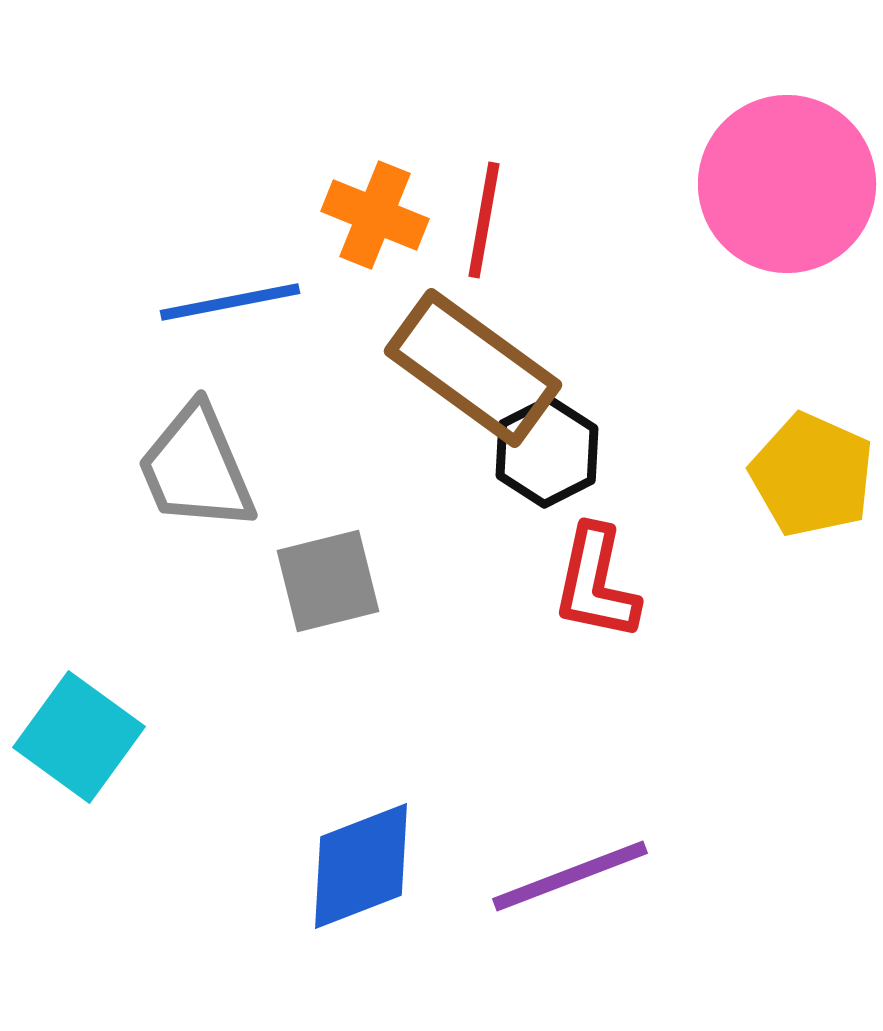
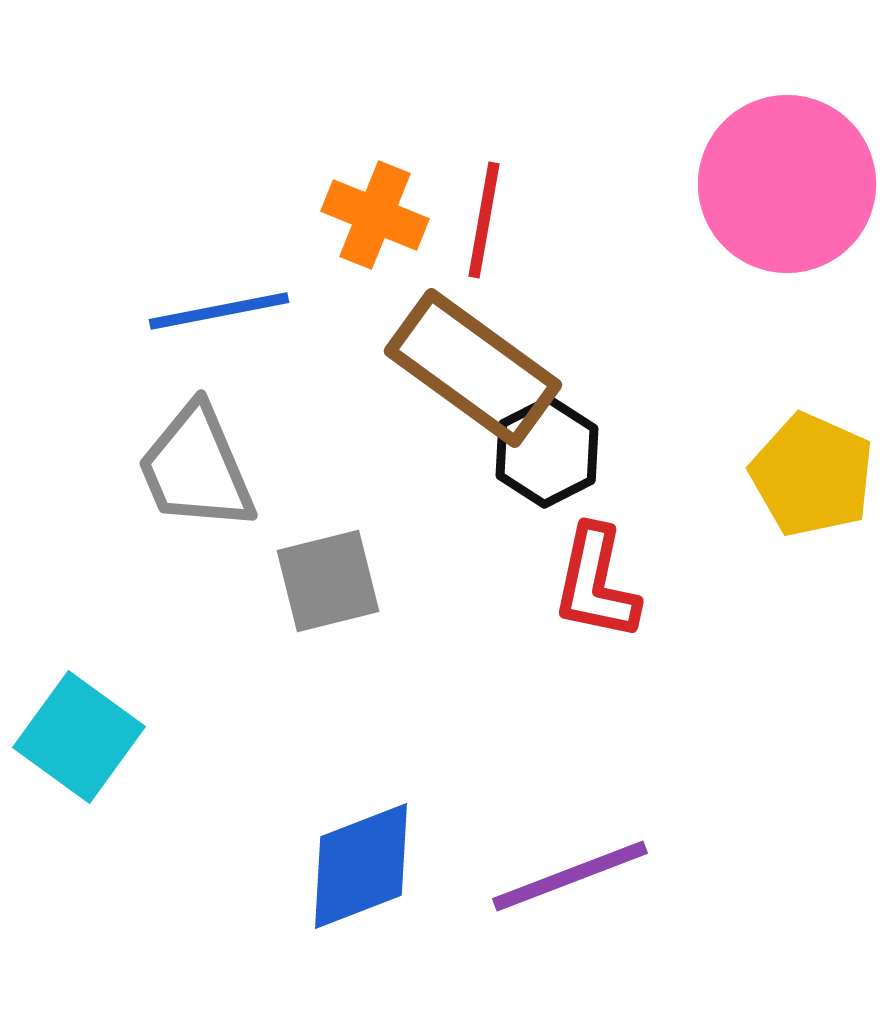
blue line: moved 11 px left, 9 px down
